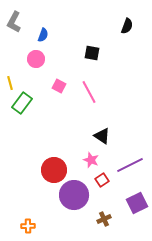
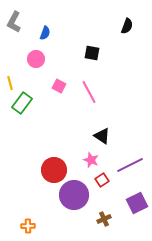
blue semicircle: moved 2 px right, 2 px up
